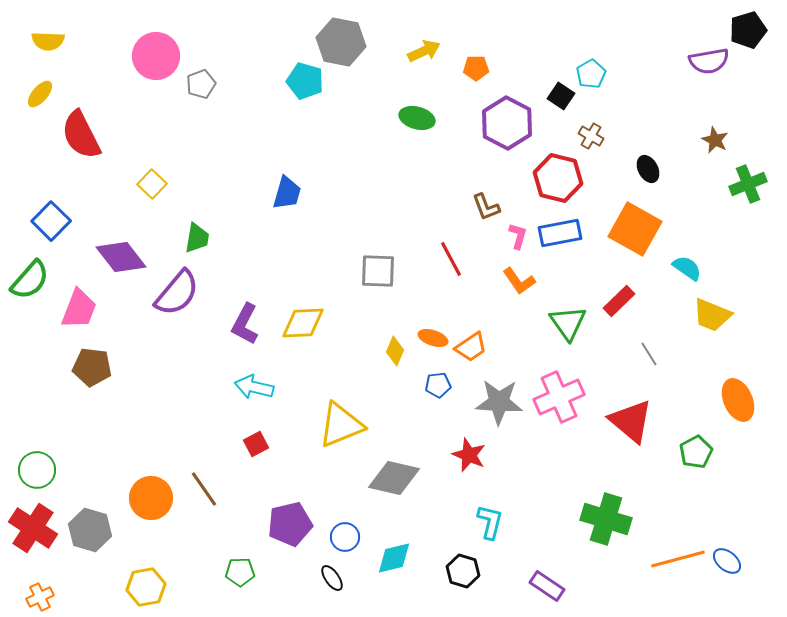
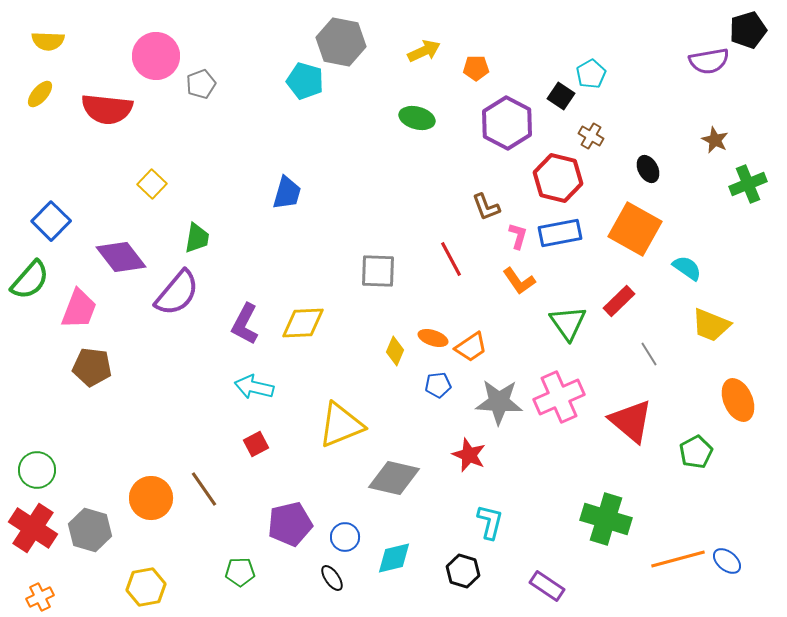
red semicircle at (81, 135): moved 26 px right, 26 px up; rotated 57 degrees counterclockwise
yellow trapezoid at (712, 315): moved 1 px left, 10 px down
